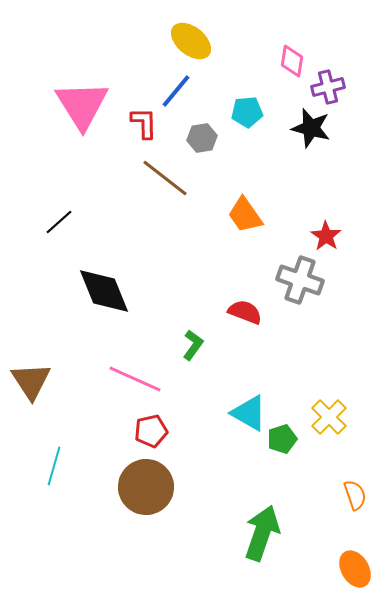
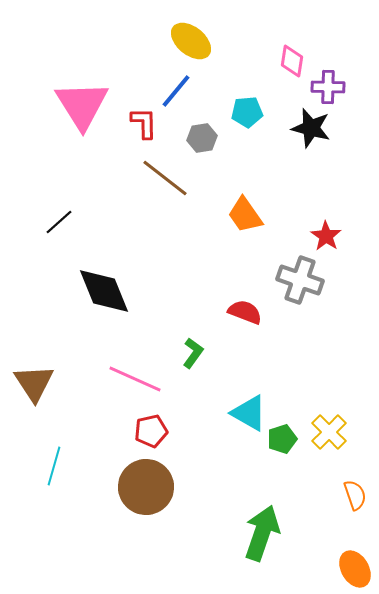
purple cross: rotated 16 degrees clockwise
green L-shape: moved 8 px down
brown triangle: moved 3 px right, 2 px down
yellow cross: moved 15 px down
